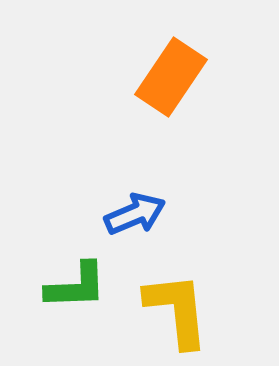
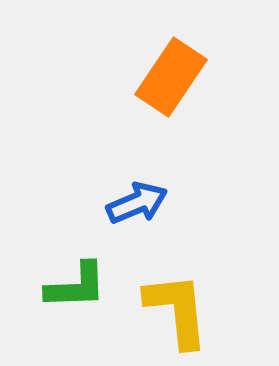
blue arrow: moved 2 px right, 11 px up
